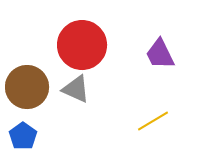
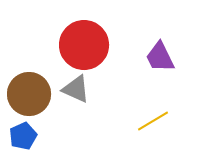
red circle: moved 2 px right
purple trapezoid: moved 3 px down
brown circle: moved 2 px right, 7 px down
blue pentagon: rotated 12 degrees clockwise
